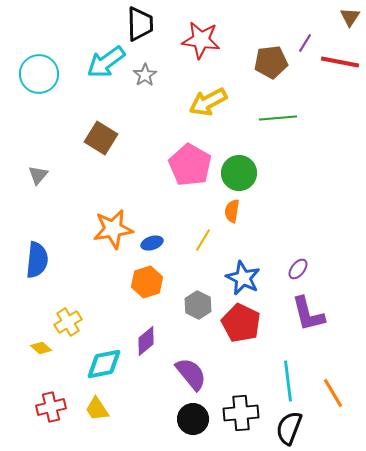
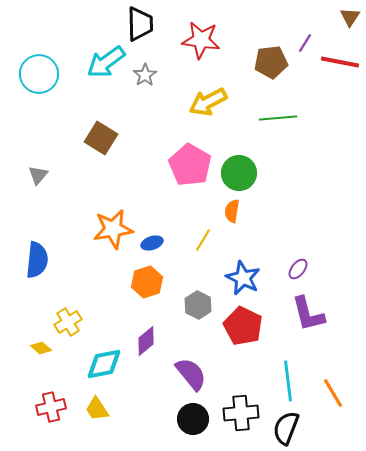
red pentagon: moved 2 px right, 3 px down
black semicircle: moved 3 px left
